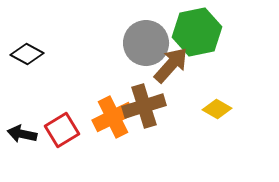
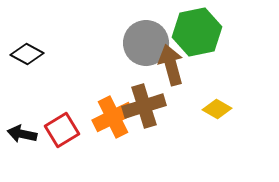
brown arrow: rotated 57 degrees counterclockwise
